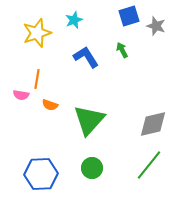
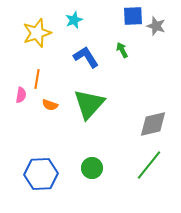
blue square: moved 4 px right; rotated 15 degrees clockwise
pink semicircle: rotated 91 degrees counterclockwise
green triangle: moved 16 px up
